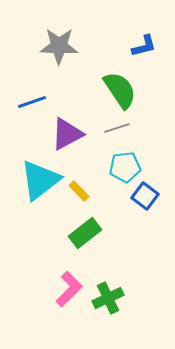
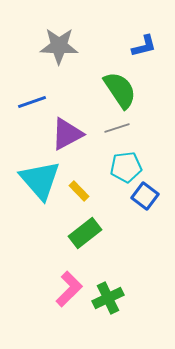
cyan pentagon: moved 1 px right
cyan triangle: rotated 33 degrees counterclockwise
